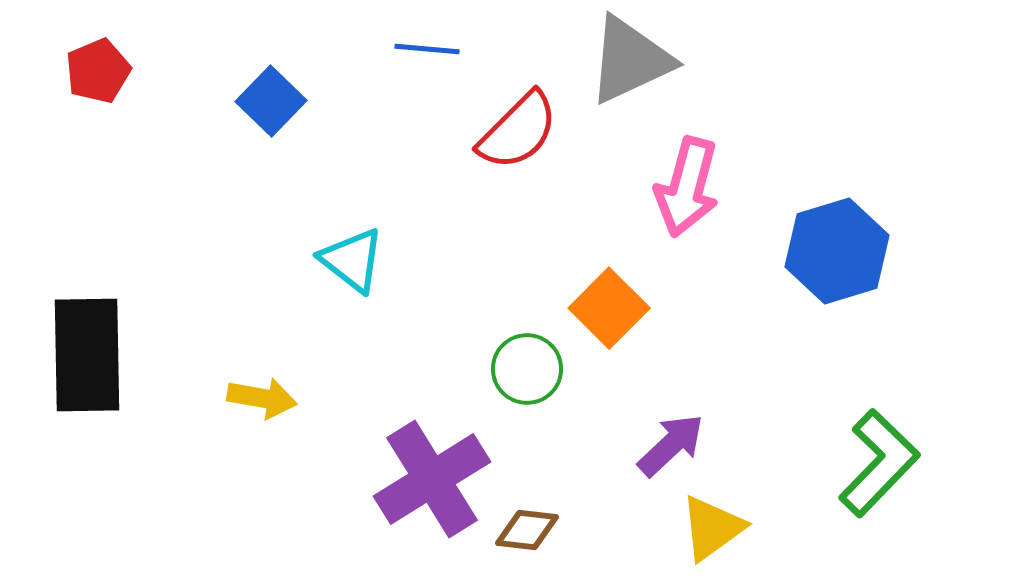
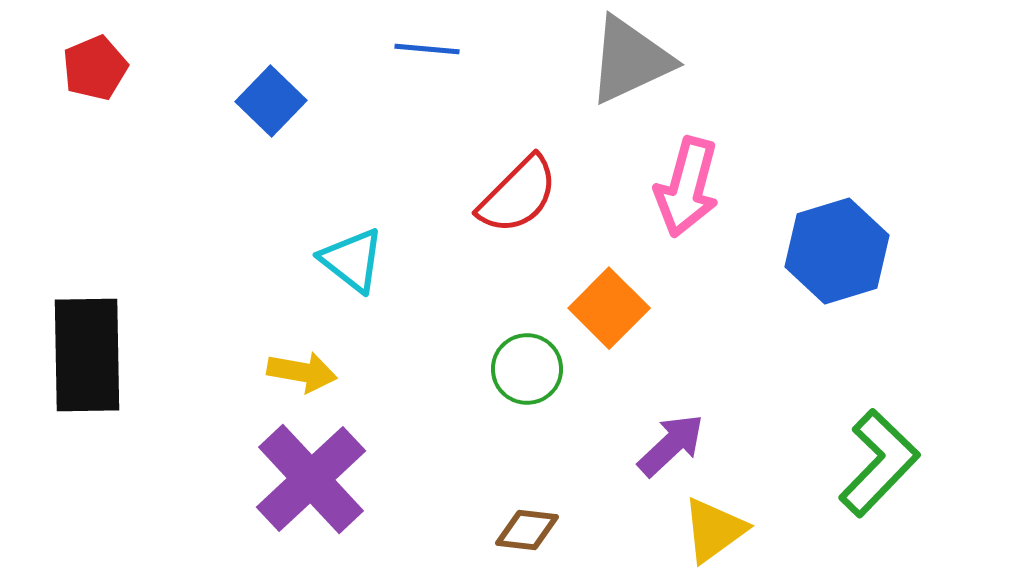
red pentagon: moved 3 px left, 3 px up
red semicircle: moved 64 px down
yellow arrow: moved 40 px right, 26 px up
purple cross: moved 121 px left; rotated 11 degrees counterclockwise
yellow triangle: moved 2 px right, 2 px down
